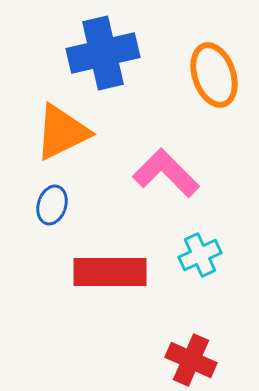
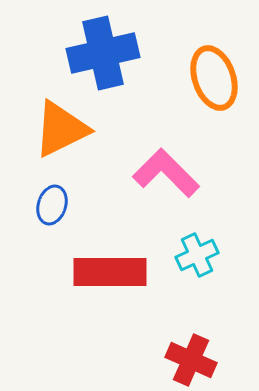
orange ellipse: moved 3 px down
orange triangle: moved 1 px left, 3 px up
cyan cross: moved 3 px left
